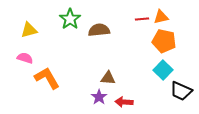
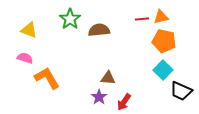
yellow triangle: rotated 36 degrees clockwise
red arrow: rotated 60 degrees counterclockwise
